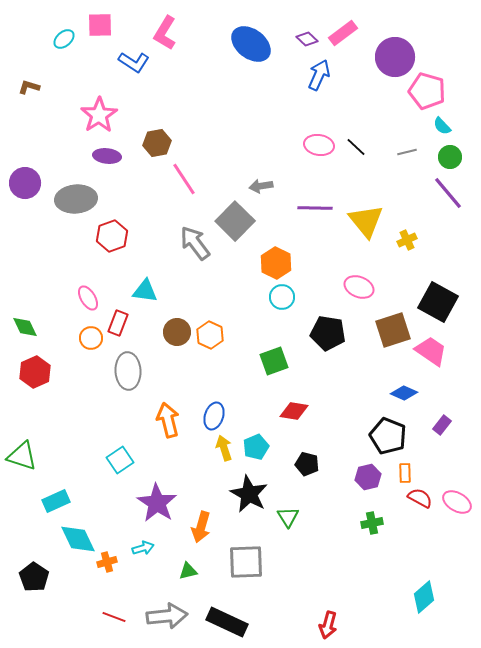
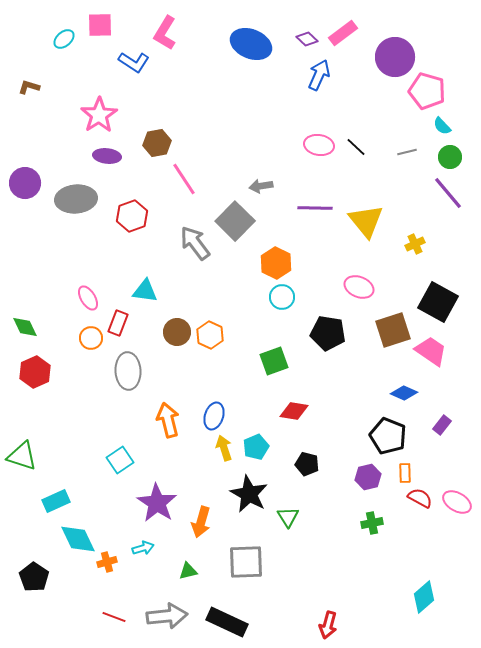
blue ellipse at (251, 44): rotated 15 degrees counterclockwise
red hexagon at (112, 236): moved 20 px right, 20 px up
yellow cross at (407, 240): moved 8 px right, 4 px down
orange arrow at (201, 527): moved 5 px up
